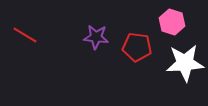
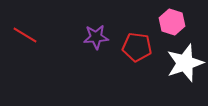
purple star: rotated 10 degrees counterclockwise
white star: rotated 15 degrees counterclockwise
